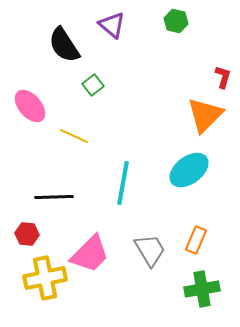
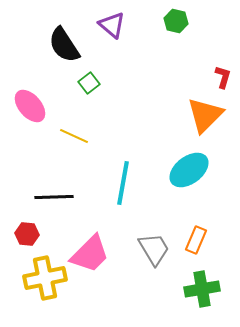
green square: moved 4 px left, 2 px up
gray trapezoid: moved 4 px right, 1 px up
